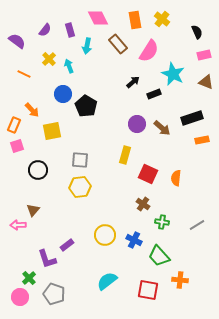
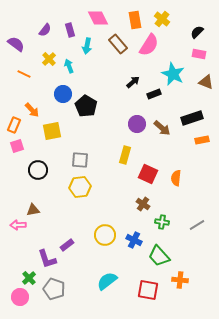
black semicircle at (197, 32): rotated 112 degrees counterclockwise
purple semicircle at (17, 41): moved 1 px left, 3 px down
pink semicircle at (149, 51): moved 6 px up
pink rectangle at (204, 55): moved 5 px left, 1 px up; rotated 24 degrees clockwise
brown triangle at (33, 210): rotated 40 degrees clockwise
gray pentagon at (54, 294): moved 5 px up
